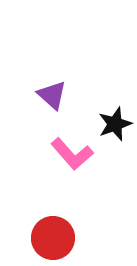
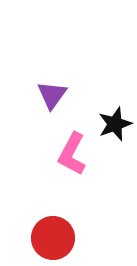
purple triangle: rotated 24 degrees clockwise
pink L-shape: rotated 69 degrees clockwise
